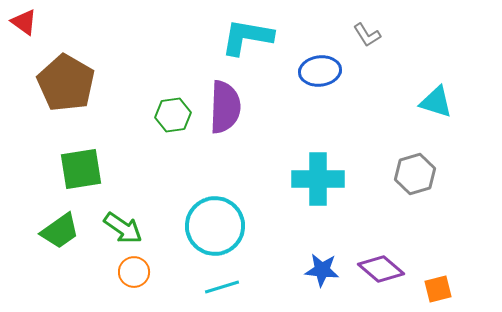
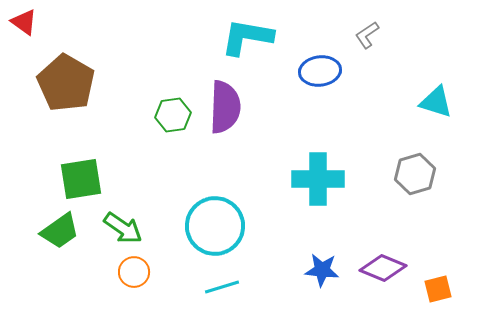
gray L-shape: rotated 88 degrees clockwise
green square: moved 10 px down
purple diamond: moved 2 px right, 1 px up; rotated 18 degrees counterclockwise
